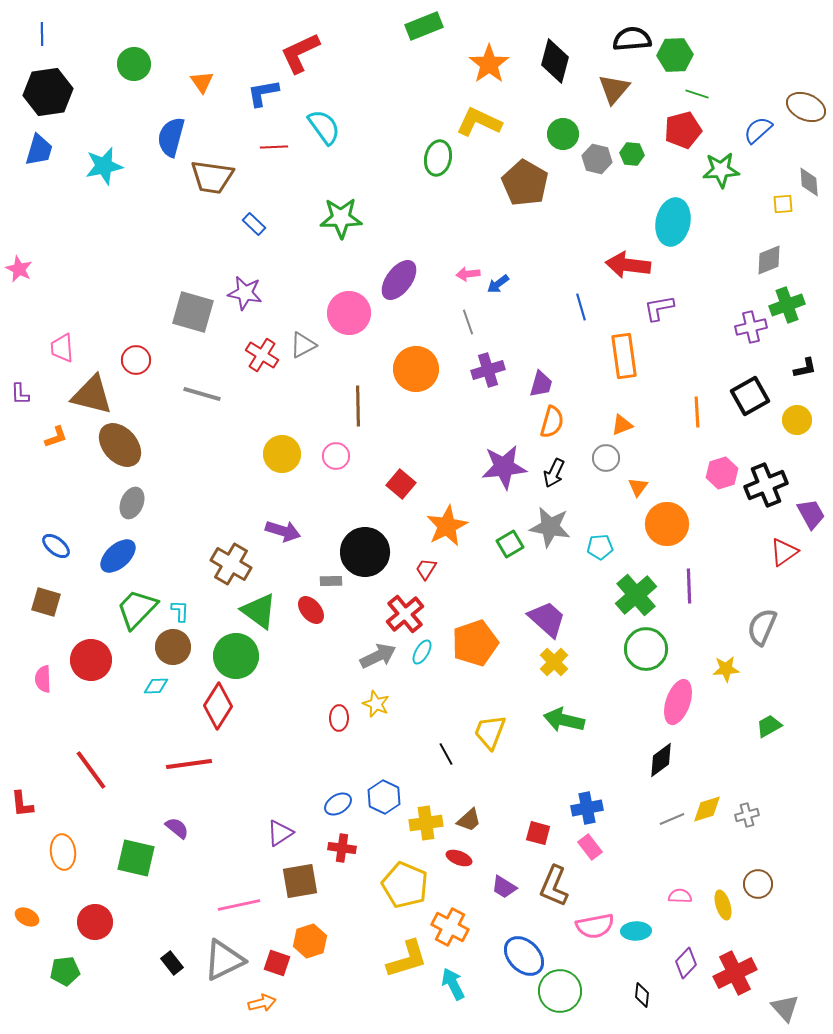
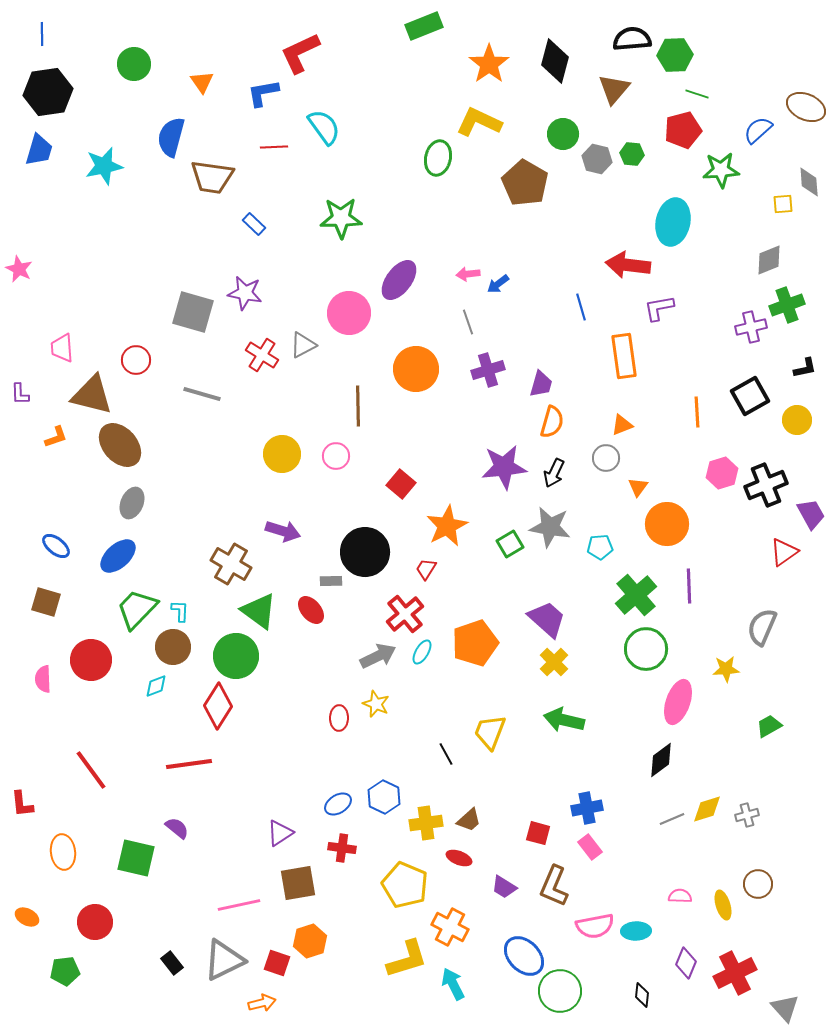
cyan diamond at (156, 686): rotated 20 degrees counterclockwise
brown square at (300, 881): moved 2 px left, 2 px down
purple diamond at (686, 963): rotated 20 degrees counterclockwise
